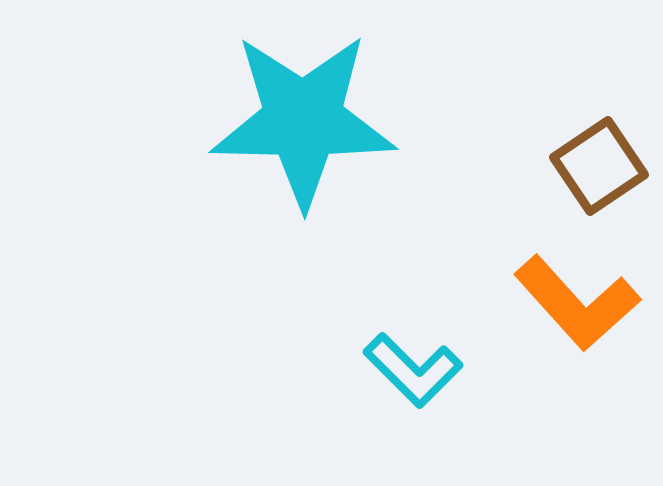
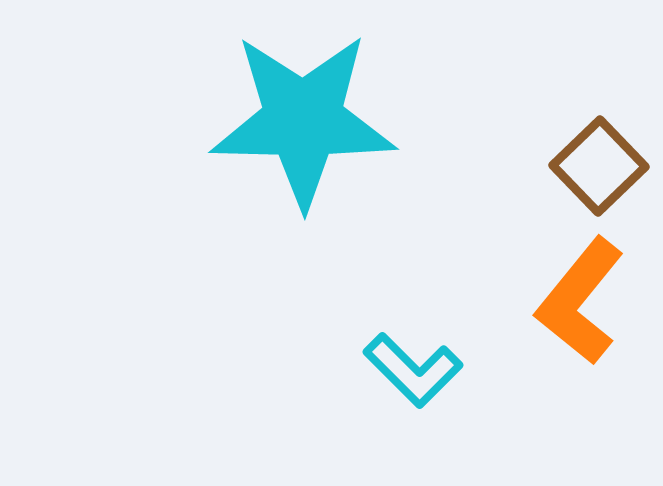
brown square: rotated 10 degrees counterclockwise
orange L-shape: moved 3 px right, 2 px up; rotated 81 degrees clockwise
